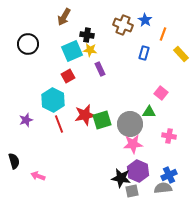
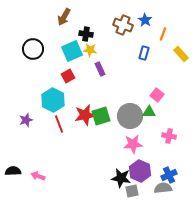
black cross: moved 1 px left, 1 px up
black circle: moved 5 px right, 5 px down
pink square: moved 4 px left, 2 px down
green square: moved 1 px left, 4 px up
gray circle: moved 8 px up
black semicircle: moved 1 px left, 10 px down; rotated 77 degrees counterclockwise
purple hexagon: moved 2 px right
